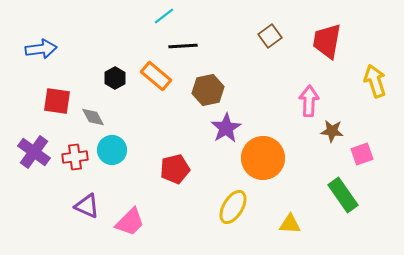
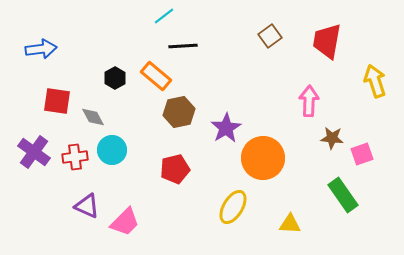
brown hexagon: moved 29 px left, 22 px down
brown star: moved 7 px down
pink trapezoid: moved 5 px left
